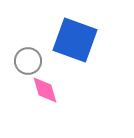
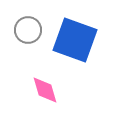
gray circle: moved 31 px up
